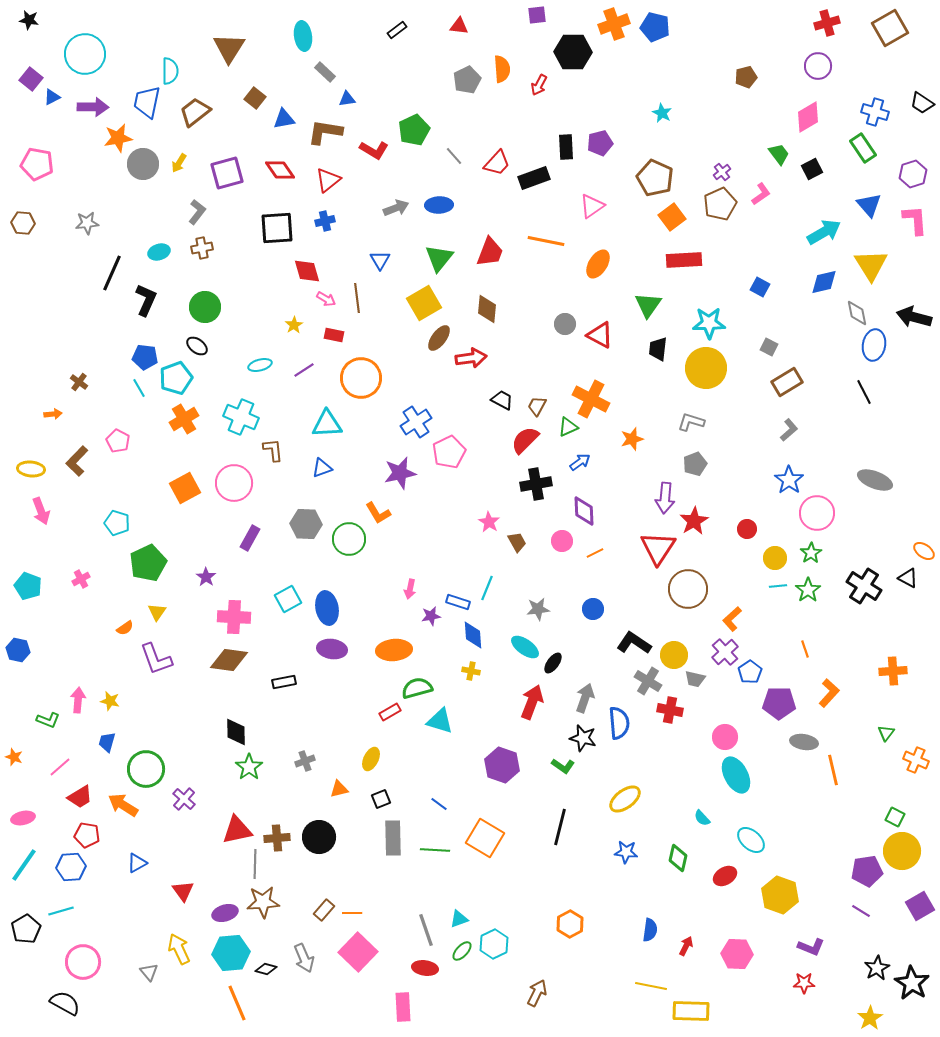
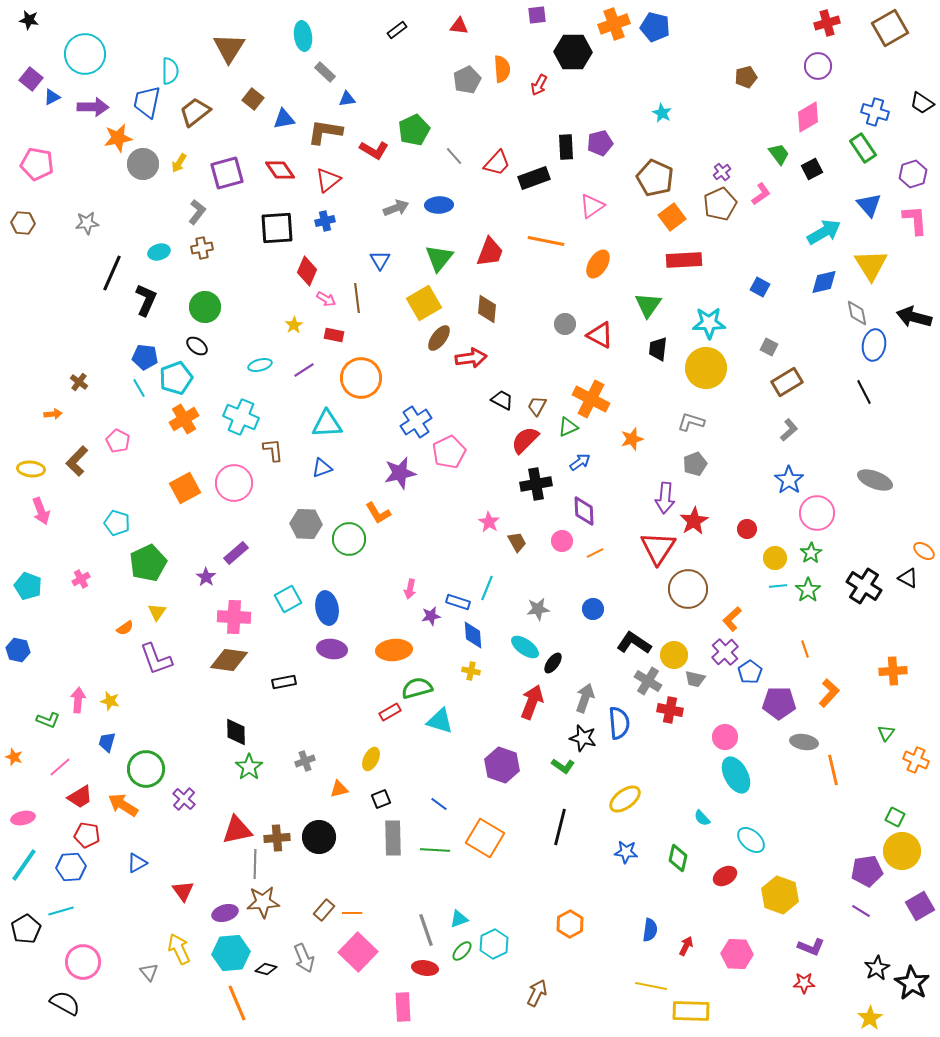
brown square at (255, 98): moved 2 px left, 1 px down
red diamond at (307, 271): rotated 40 degrees clockwise
purple rectangle at (250, 538): moved 14 px left, 15 px down; rotated 20 degrees clockwise
